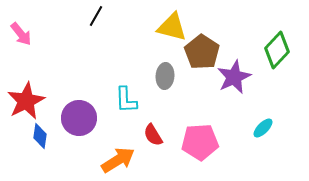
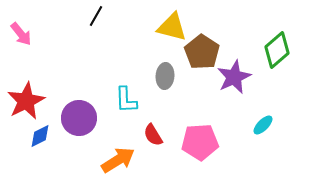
green diamond: rotated 6 degrees clockwise
cyan ellipse: moved 3 px up
blue diamond: rotated 55 degrees clockwise
